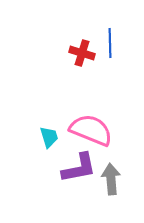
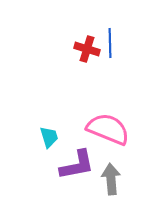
red cross: moved 5 px right, 4 px up
pink semicircle: moved 17 px right, 1 px up
purple L-shape: moved 2 px left, 3 px up
